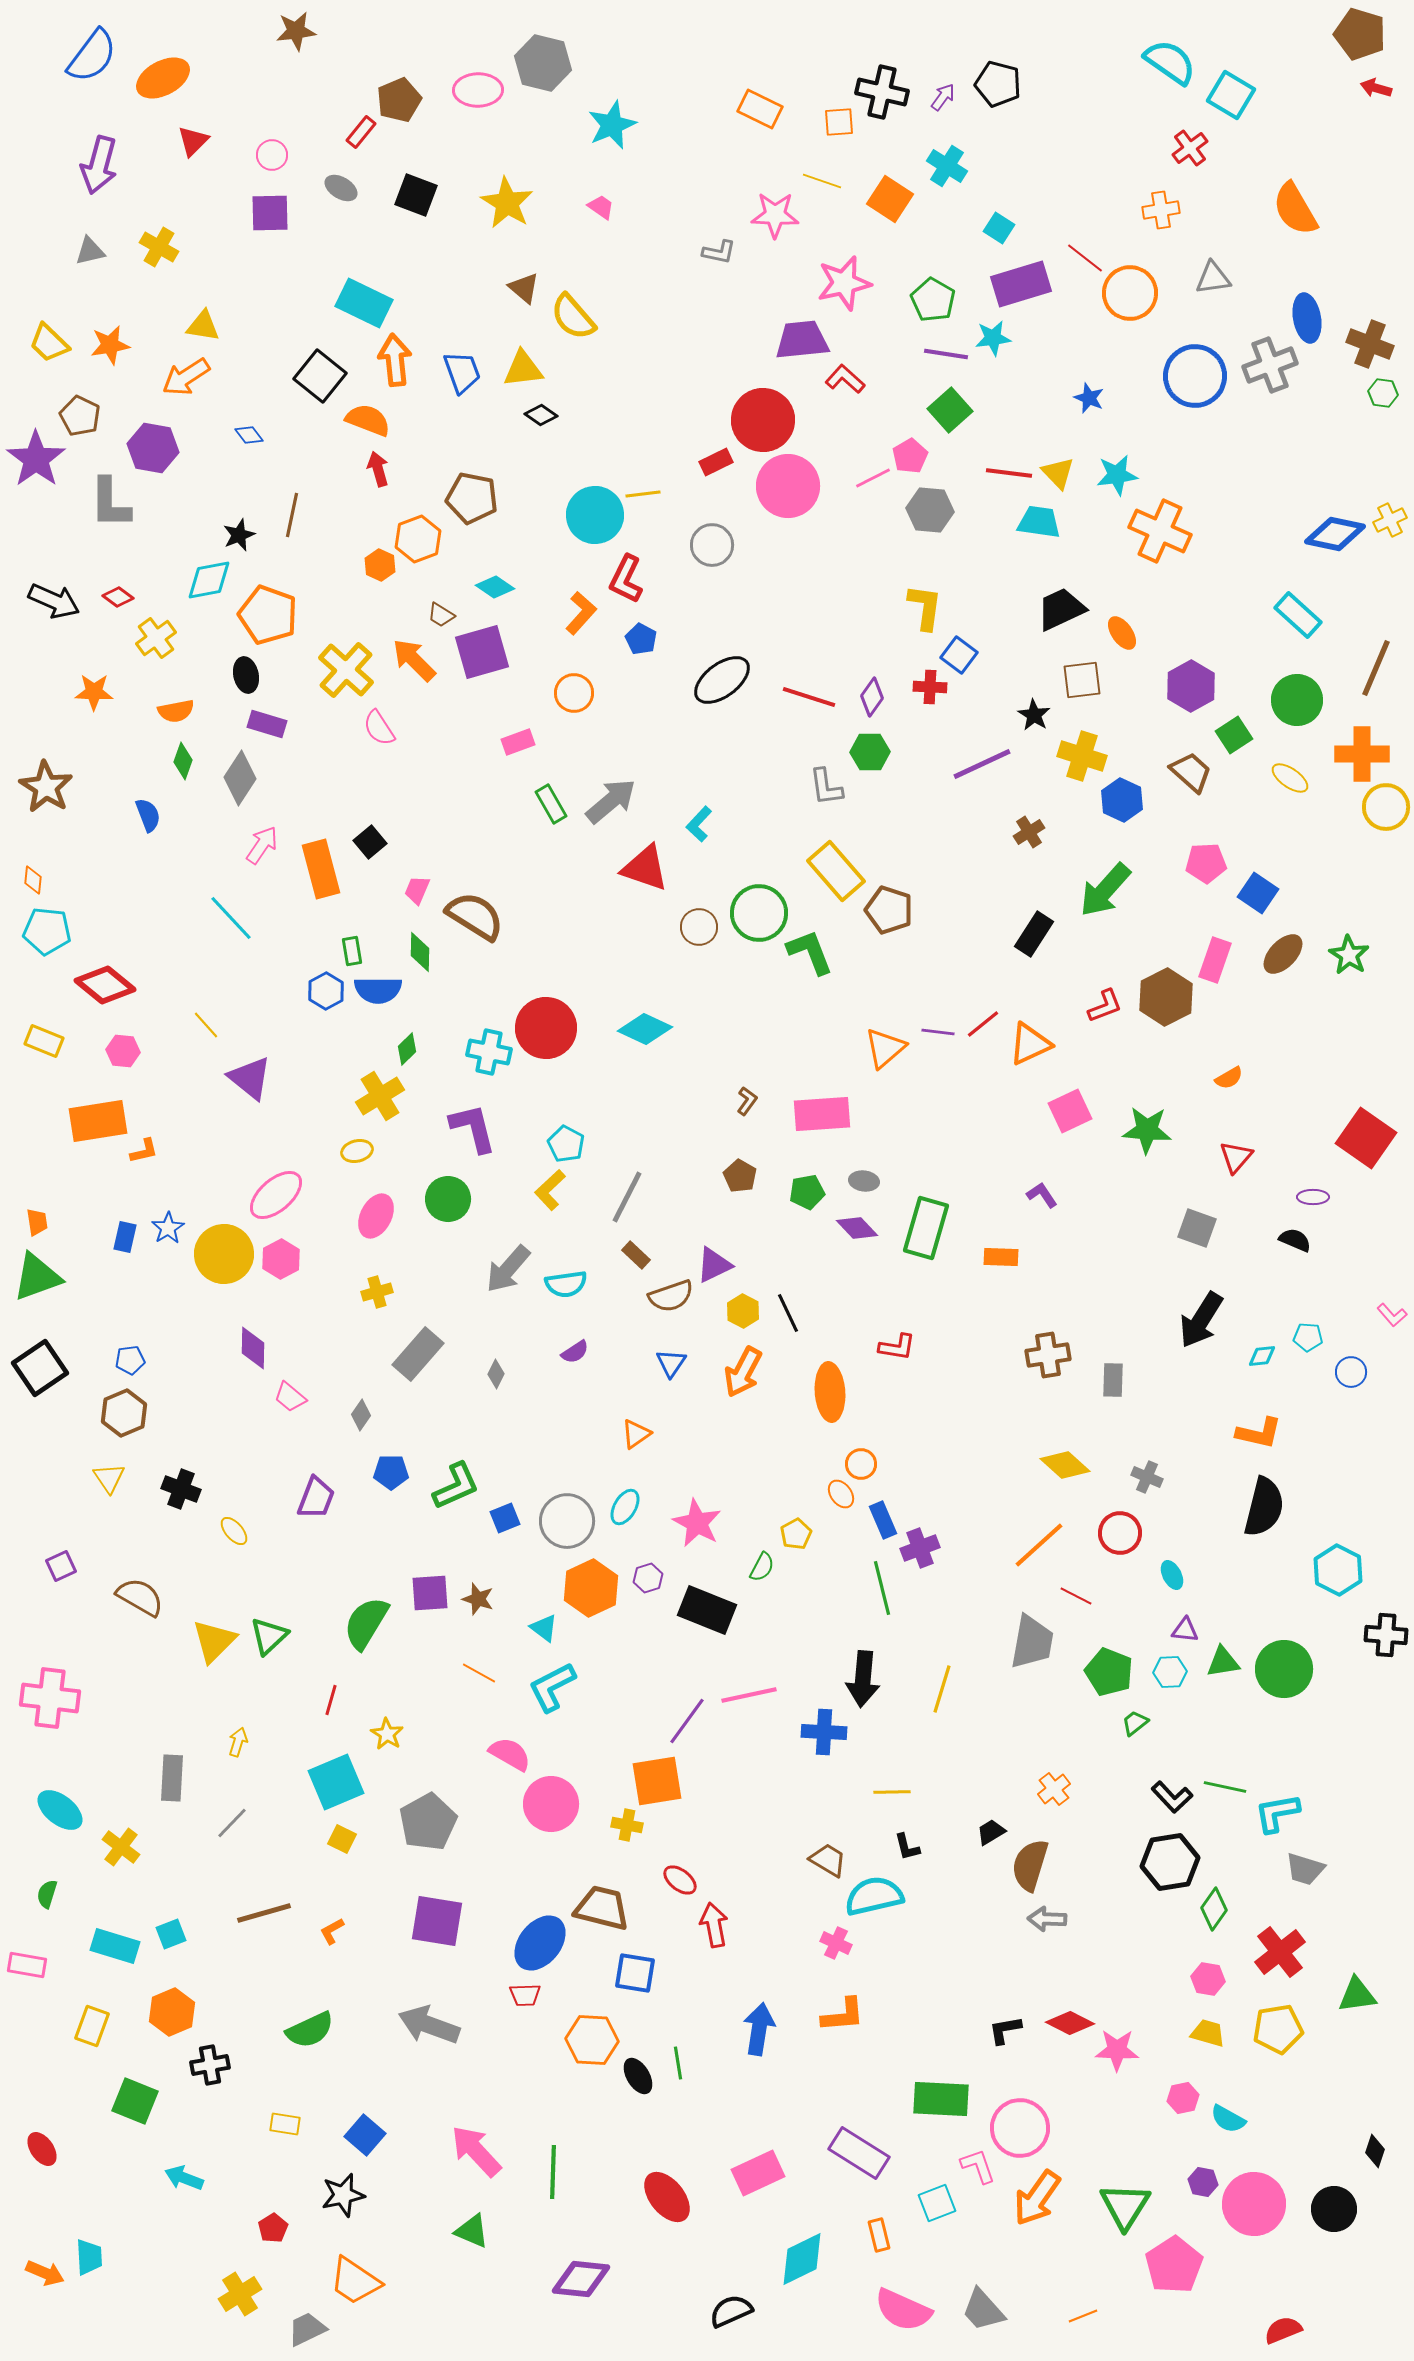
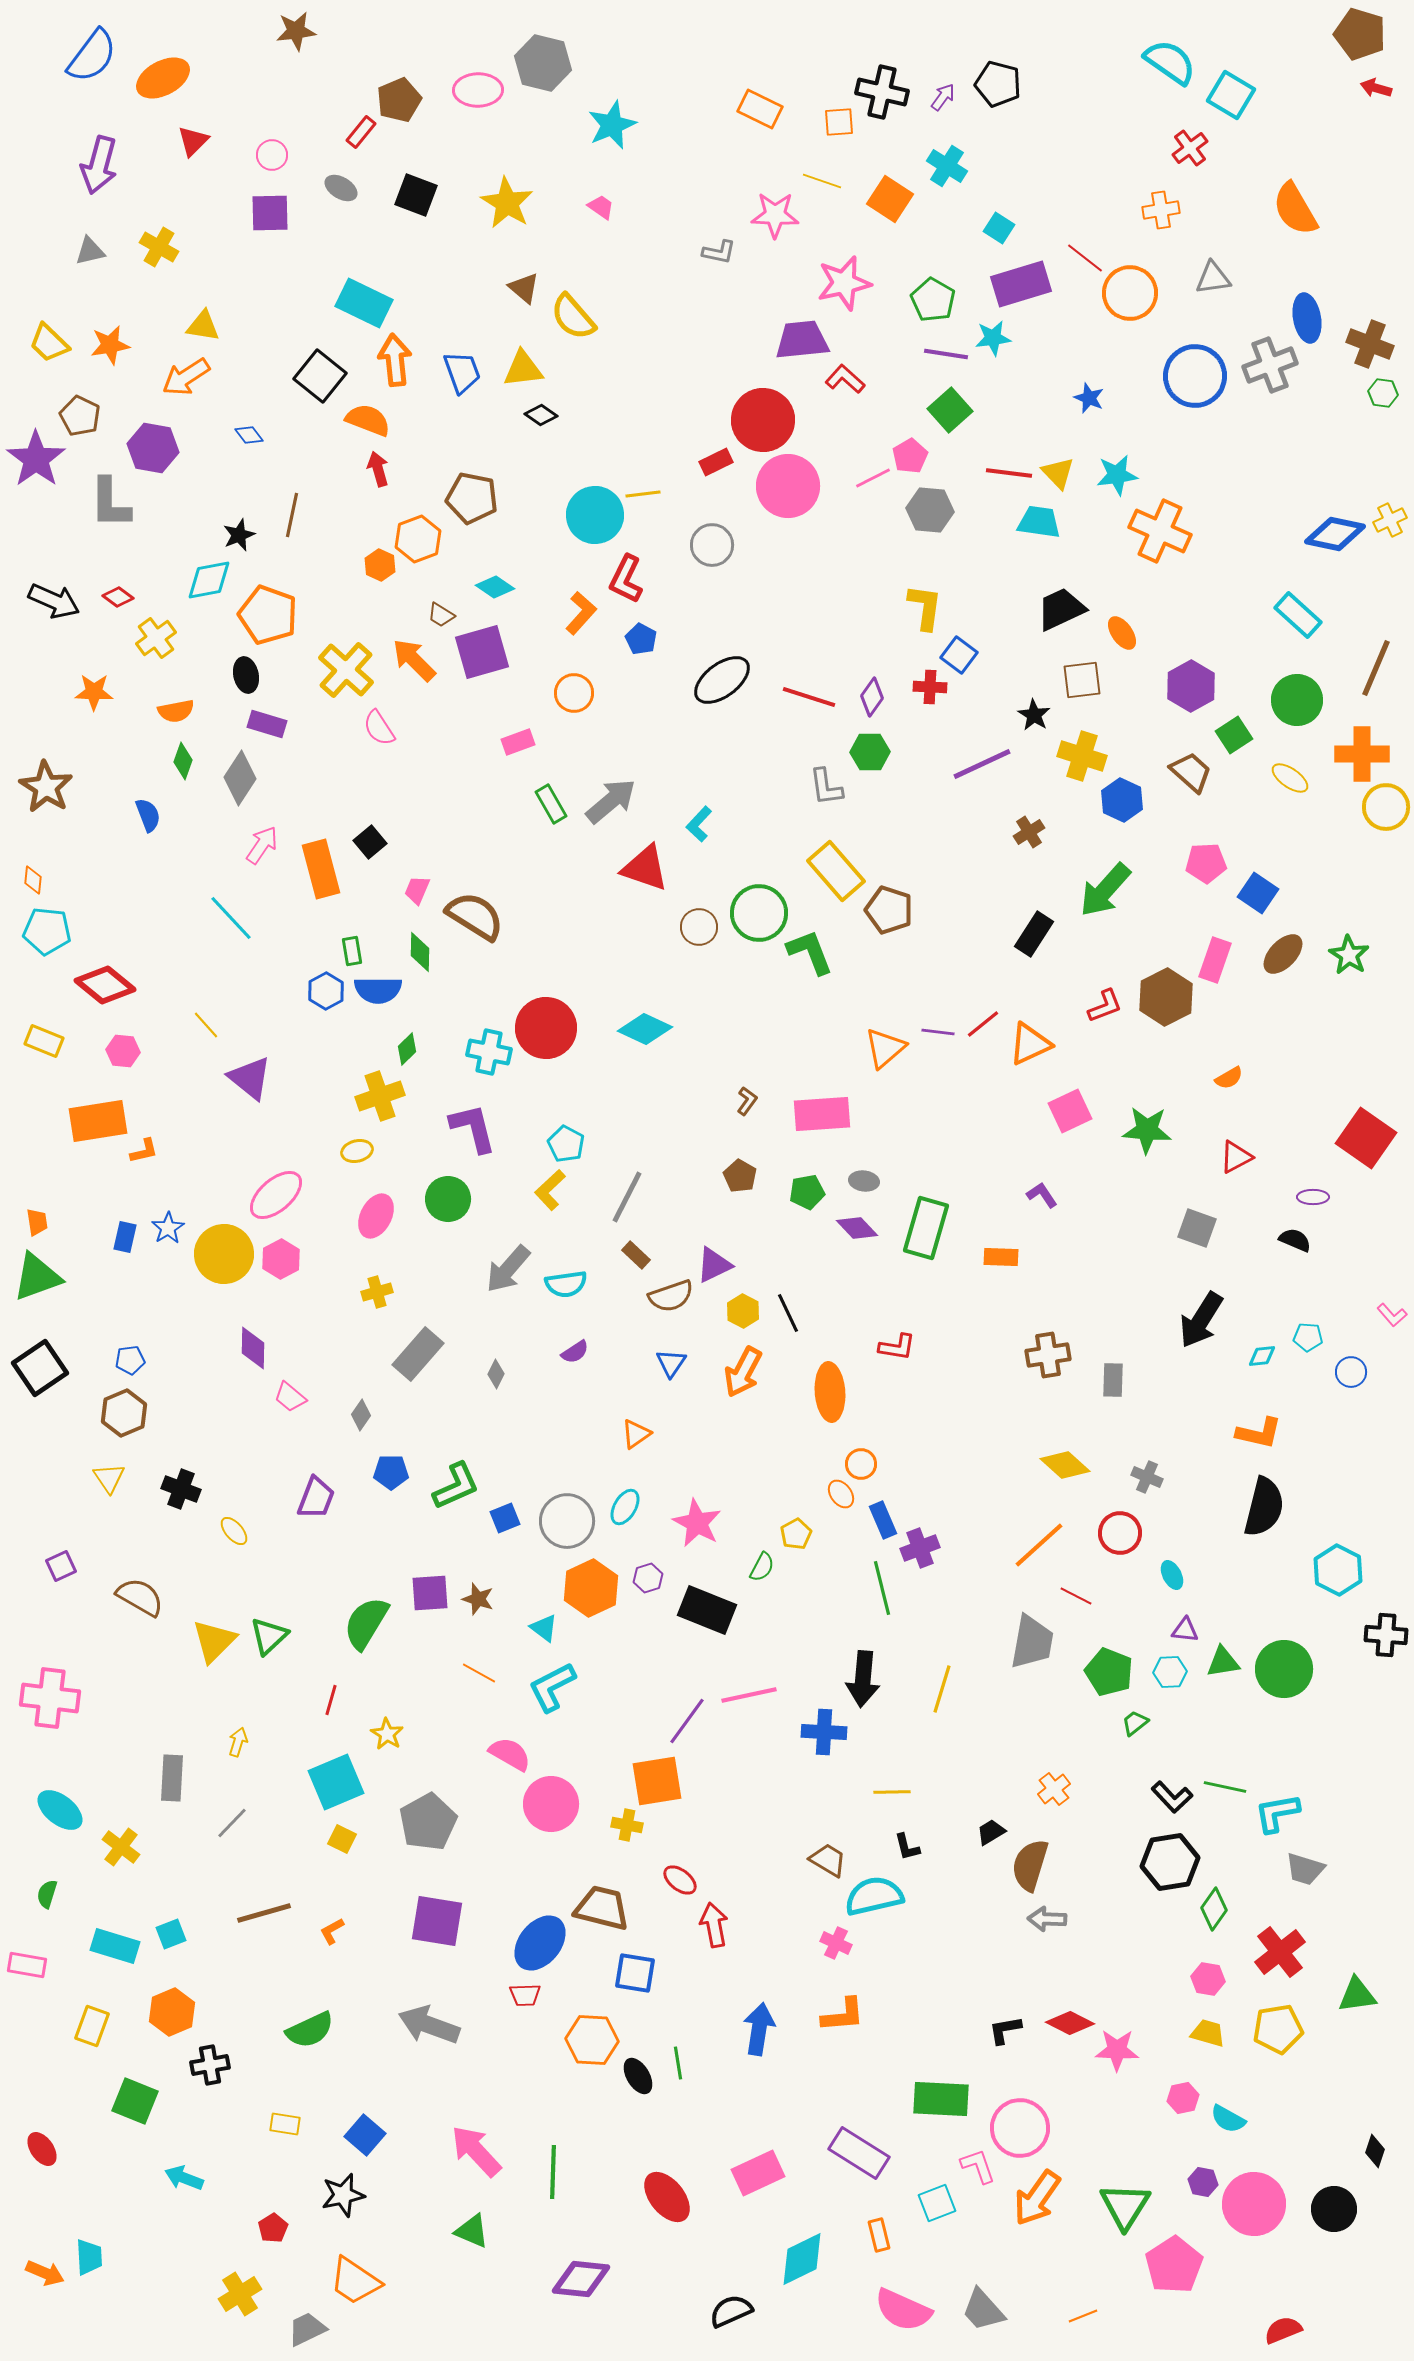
yellow cross at (380, 1096): rotated 12 degrees clockwise
red triangle at (1236, 1157): rotated 21 degrees clockwise
